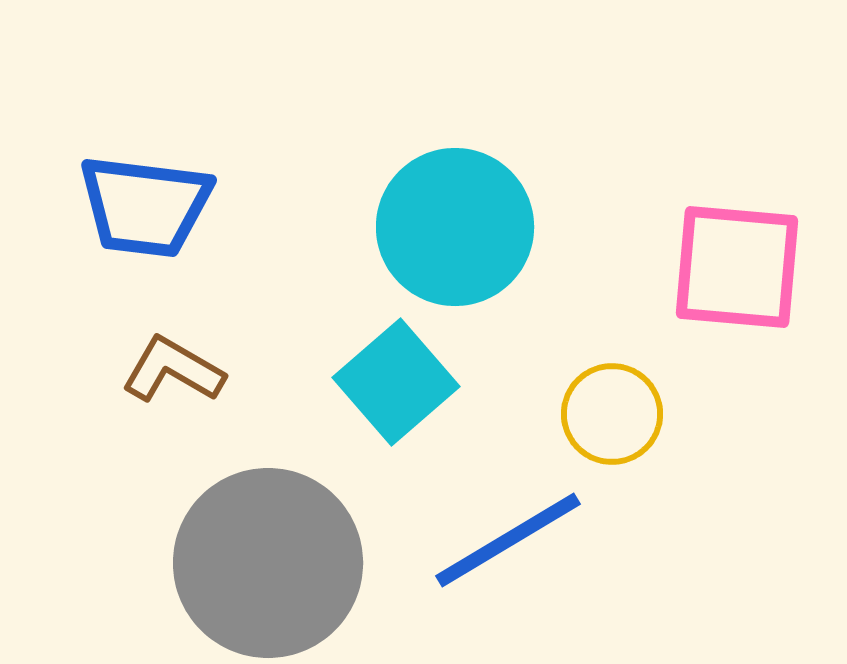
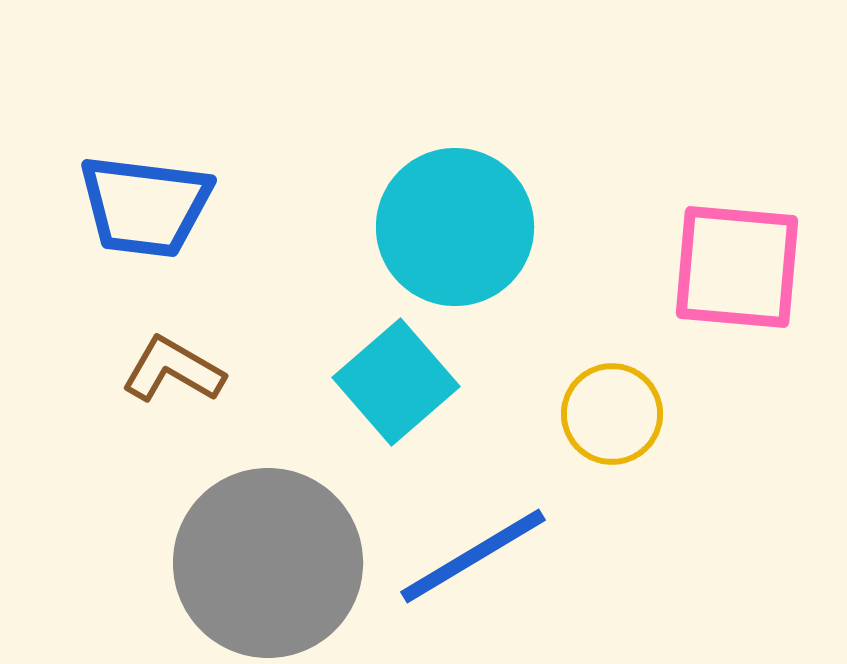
blue line: moved 35 px left, 16 px down
